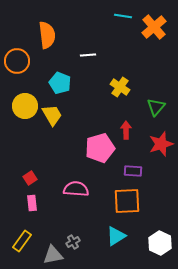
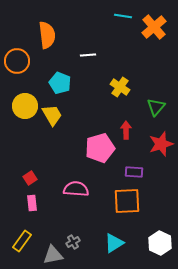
purple rectangle: moved 1 px right, 1 px down
cyan triangle: moved 2 px left, 7 px down
